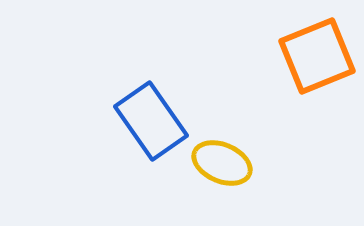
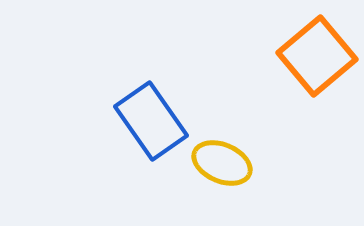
orange square: rotated 18 degrees counterclockwise
